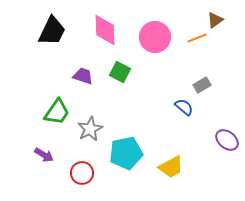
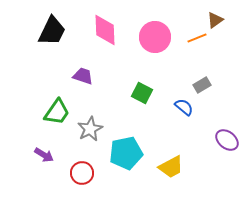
green square: moved 22 px right, 21 px down
